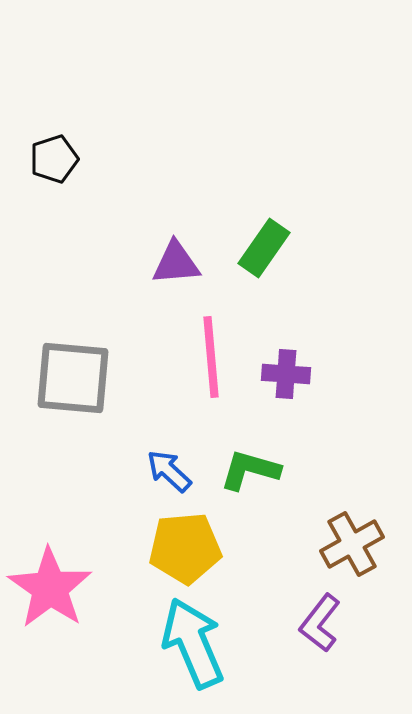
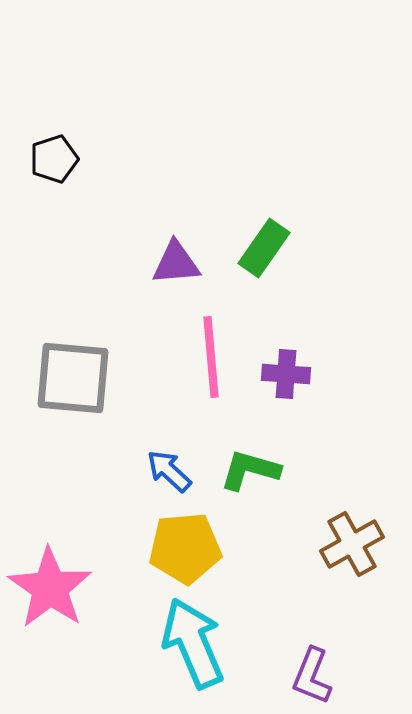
purple L-shape: moved 8 px left, 53 px down; rotated 16 degrees counterclockwise
